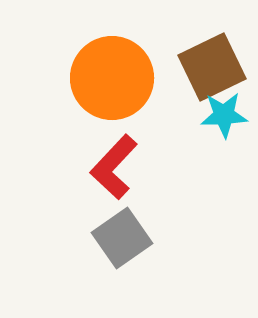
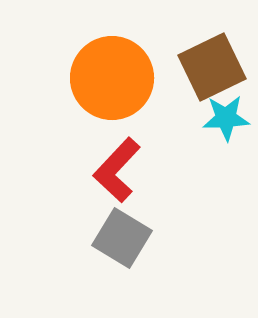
cyan star: moved 2 px right, 3 px down
red L-shape: moved 3 px right, 3 px down
gray square: rotated 24 degrees counterclockwise
